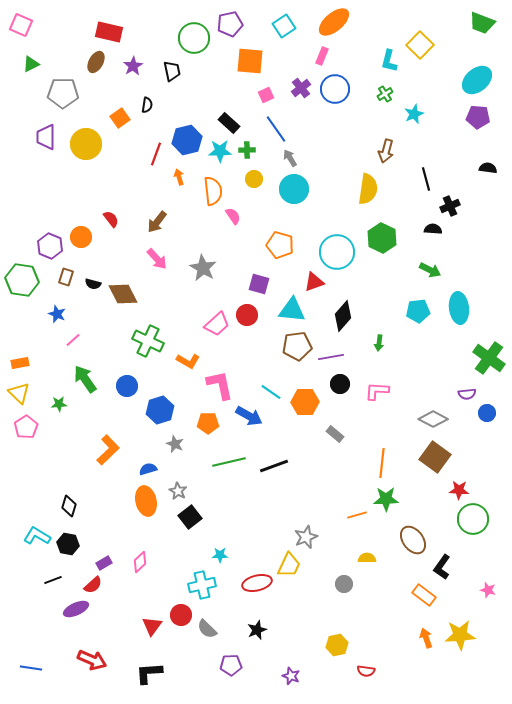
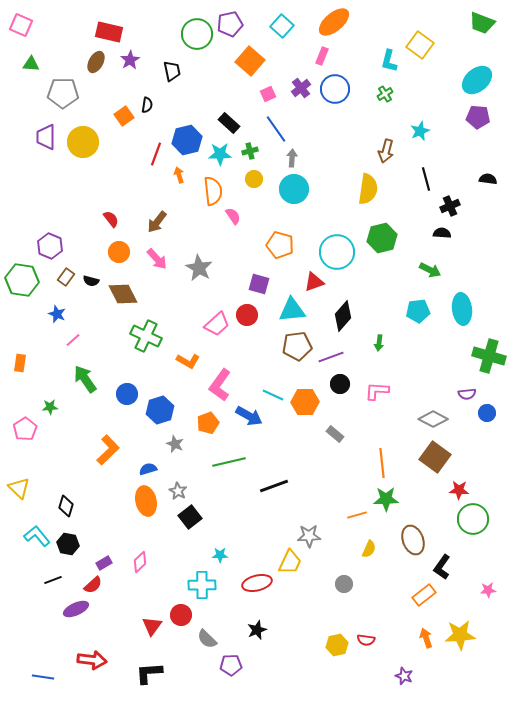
cyan square at (284, 26): moved 2 px left; rotated 15 degrees counterclockwise
green circle at (194, 38): moved 3 px right, 4 px up
yellow square at (420, 45): rotated 8 degrees counterclockwise
orange square at (250, 61): rotated 36 degrees clockwise
green triangle at (31, 64): rotated 30 degrees clockwise
purple star at (133, 66): moved 3 px left, 6 px up
pink square at (266, 95): moved 2 px right, 1 px up
cyan star at (414, 114): moved 6 px right, 17 px down
orange square at (120, 118): moved 4 px right, 2 px up
yellow circle at (86, 144): moved 3 px left, 2 px up
green cross at (247, 150): moved 3 px right, 1 px down; rotated 14 degrees counterclockwise
cyan star at (220, 151): moved 3 px down
gray arrow at (290, 158): moved 2 px right; rotated 36 degrees clockwise
black semicircle at (488, 168): moved 11 px down
orange arrow at (179, 177): moved 2 px up
black semicircle at (433, 229): moved 9 px right, 4 px down
orange circle at (81, 237): moved 38 px right, 15 px down
green hexagon at (382, 238): rotated 20 degrees clockwise
gray star at (203, 268): moved 4 px left
brown rectangle at (66, 277): rotated 18 degrees clockwise
black semicircle at (93, 284): moved 2 px left, 3 px up
cyan ellipse at (459, 308): moved 3 px right, 1 px down
cyan triangle at (292, 310): rotated 12 degrees counterclockwise
green cross at (148, 341): moved 2 px left, 5 px up
purple line at (331, 357): rotated 10 degrees counterclockwise
green cross at (489, 358): moved 2 px up; rotated 20 degrees counterclockwise
orange rectangle at (20, 363): rotated 72 degrees counterclockwise
pink L-shape at (220, 385): rotated 132 degrees counterclockwise
blue circle at (127, 386): moved 8 px down
cyan line at (271, 392): moved 2 px right, 3 px down; rotated 10 degrees counterclockwise
yellow triangle at (19, 393): moved 95 px down
green star at (59, 404): moved 9 px left, 3 px down
orange pentagon at (208, 423): rotated 20 degrees counterclockwise
pink pentagon at (26, 427): moved 1 px left, 2 px down
orange line at (382, 463): rotated 12 degrees counterclockwise
black line at (274, 466): moved 20 px down
black diamond at (69, 506): moved 3 px left
cyan L-shape at (37, 536): rotated 20 degrees clockwise
gray star at (306, 537): moved 3 px right, 1 px up; rotated 20 degrees clockwise
brown ellipse at (413, 540): rotated 16 degrees clockwise
yellow semicircle at (367, 558): moved 2 px right, 9 px up; rotated 114 degrees clockwise
yellow trapezoid at (289, 565): moved 1 px right, 3 px up
cyan cross at (202, 585): rotated 12 degrees clockwise
pink star at (488, 590): rotated 21 degrees counterclockwise
orange rectangle at (424, 595): rotated 75 degrees counterclockwise
gray semicircle at (207, 629): moved 10 px down
red arrow at (92, 660): rotated 16 degrees counterclockwise
blue line at (31, 668): moved 12 px right, 9 px down
red semicircle at (366, 671): moved 31 px up
purple star at (291, 676): moved 113 px right
